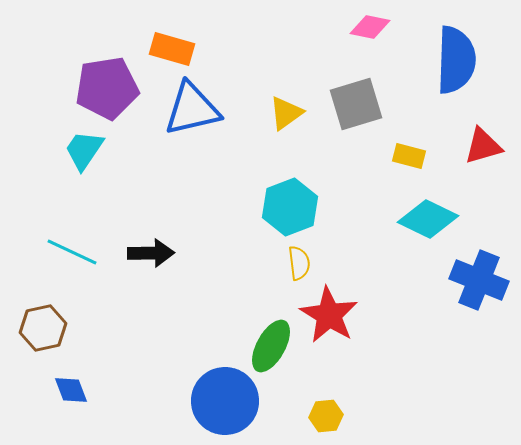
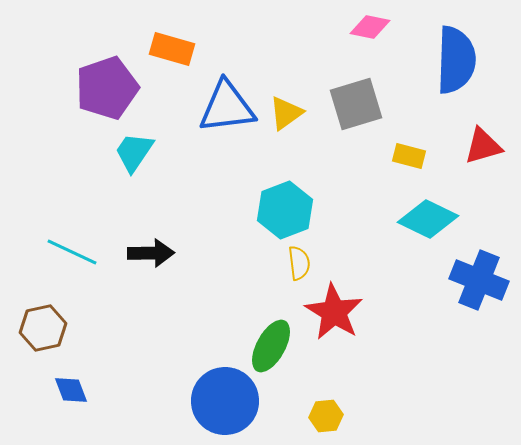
purple pentagon: rotated 10 degrees counterclockwise
blue triangle: moved 35 px right, 2 px up; rotated 6 degrees clockwise
cyan trapezoid: moved 50 px right, 2 px down
cyan hexagon: moved 5 px left, 3 px down
red star: moved 5 px right, 3 px up
